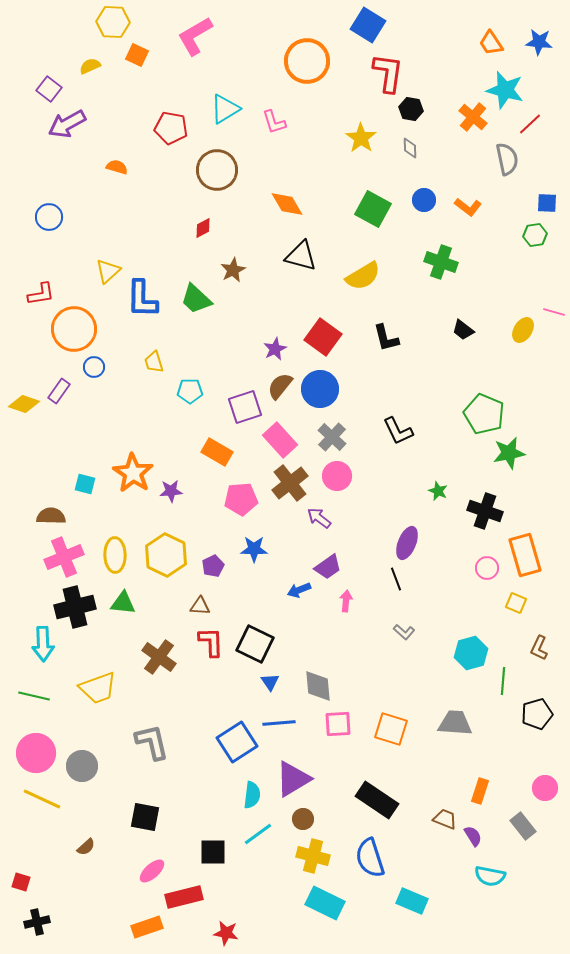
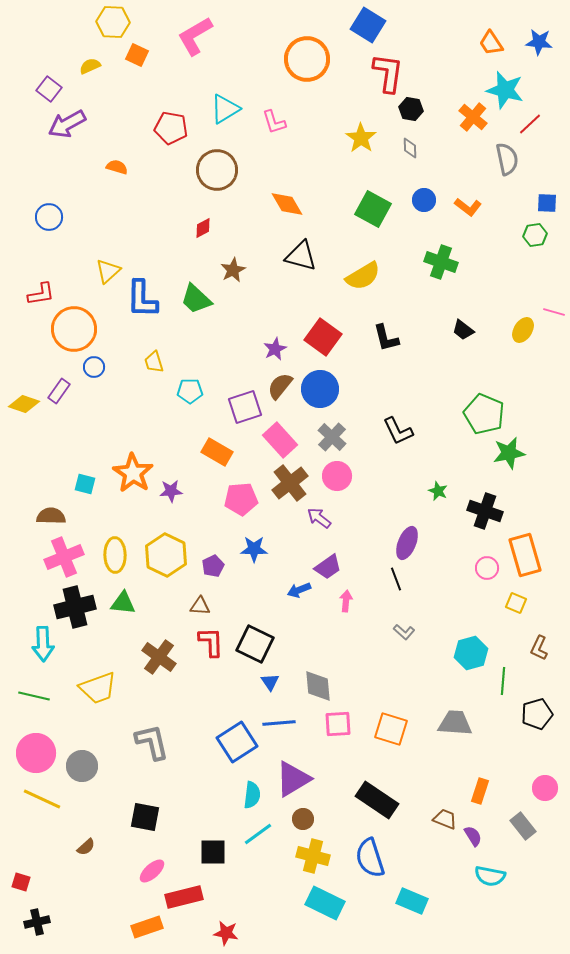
orange circle at (307, 61): moved 2 px up
